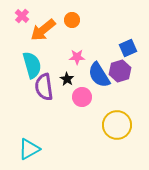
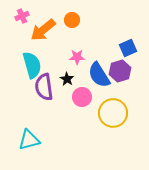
pink cross: rotated 24 degrees clockwise
yellow circle: moved 4 px left, 12 px up
cyan triangle: moved 9 px up; rotated 15 degrees clockwise
